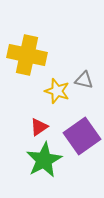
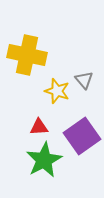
gray triangle: rotated 36 degrees clockwise
red triangle: rotated 30 degrees clockwise
